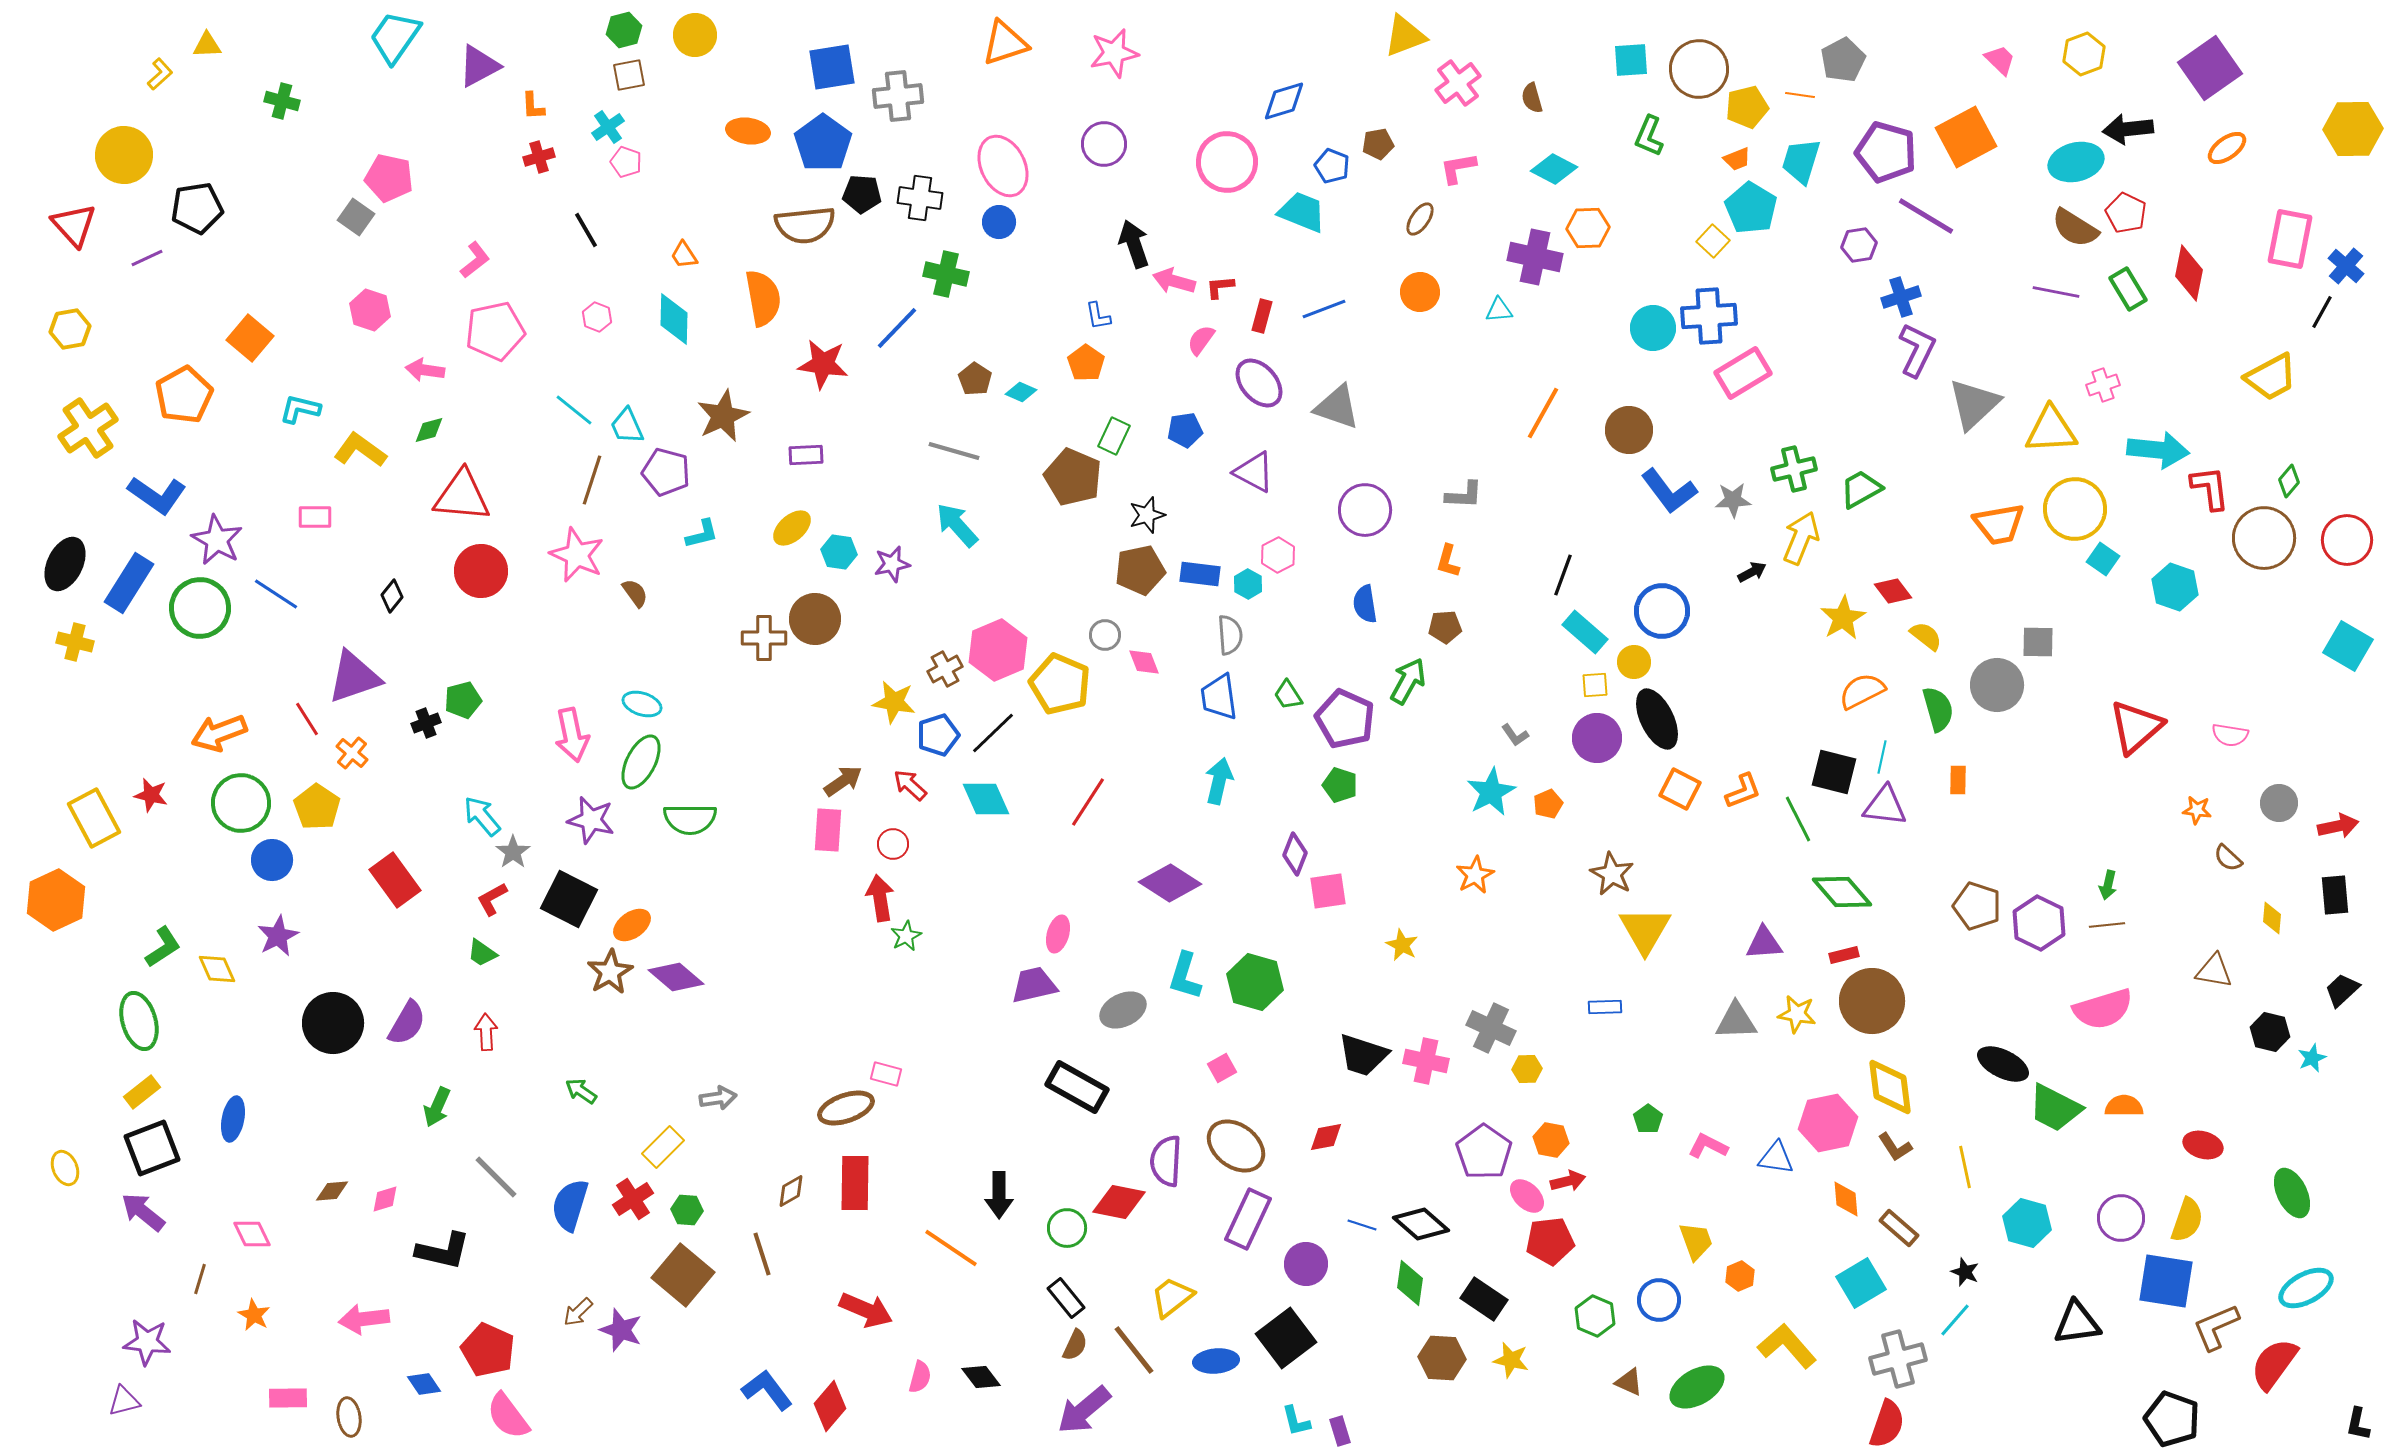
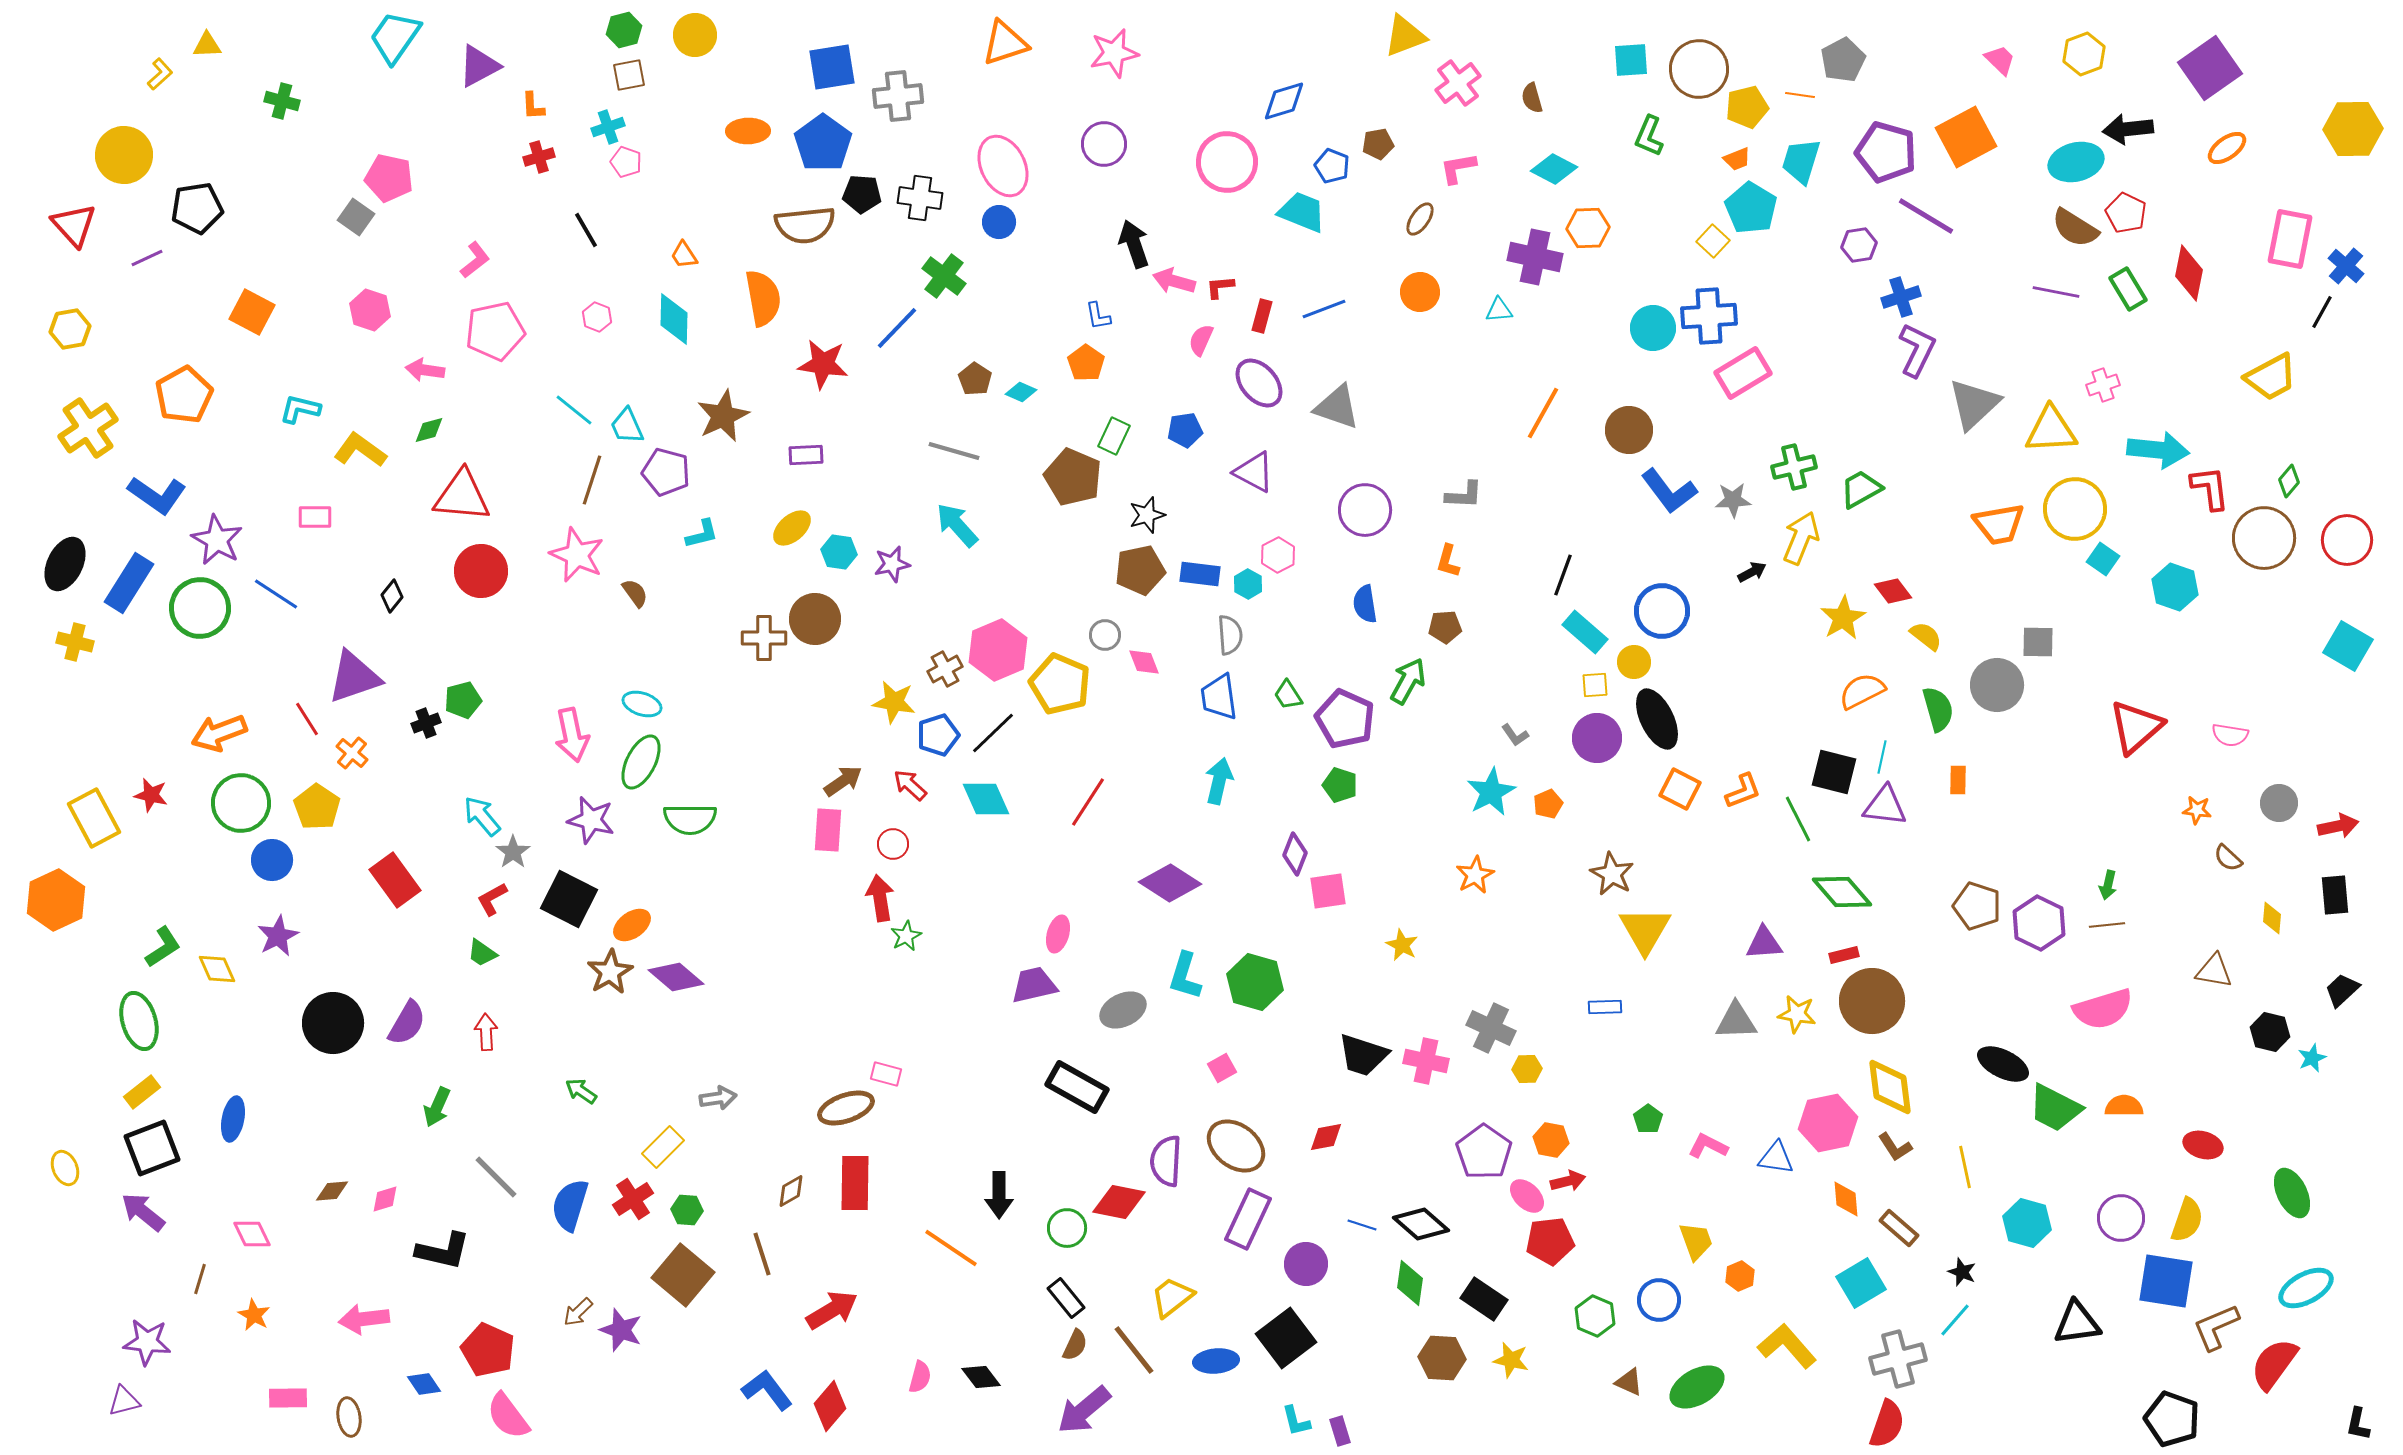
cyan cross at (608, 127): rotated 16 degrees clockwise
orange ellipse at (748, 131): rotated 9 degrees counterclockwise
green cross at (946, 274): moved 2 px left, 2 px down; rotated 24 degrees clockwise
orange square at (250, 338): moved 2 px right, 26 px up; rotated 12 degrees counterclockwise
pink semicircle at (1201, 340): rotated 12 degrees counterclockwise
green cross at (1794, 469): moved 2 px up
black star at (1965, 1272): moved 3 px left
red arrow at (866, 1310): moved 34 px left; rotated 54 degrees counterclockwise
